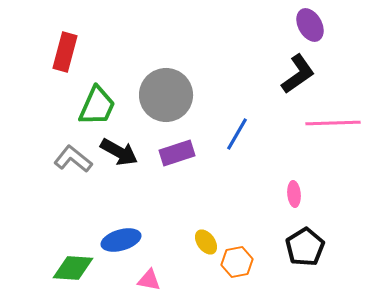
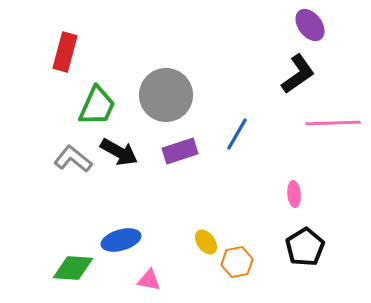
purple ellipse: rotated 8 degrees counterclockwise
purple rectangle: moved 3 px right, 2 px up
